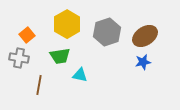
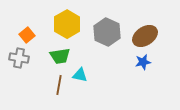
gray hexagon: rotated 16 degrees counterclockwise
brown line: moved 20 px right
